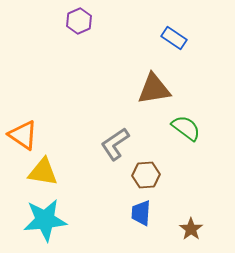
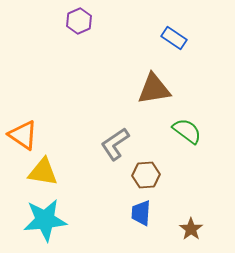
green semicircle: moved 1 px right, 3 px down
